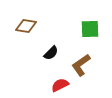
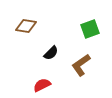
green square: rotated 18 degrees counterclockwise
red semicircle: moved 18 px left
